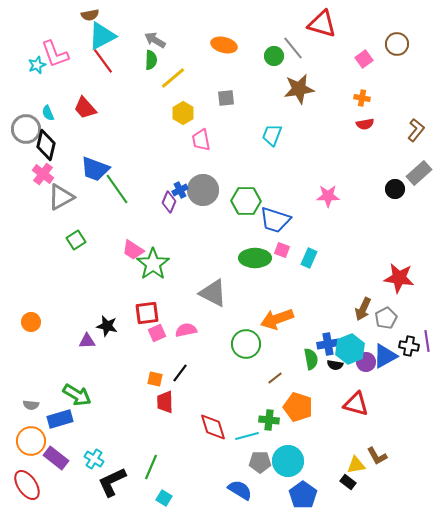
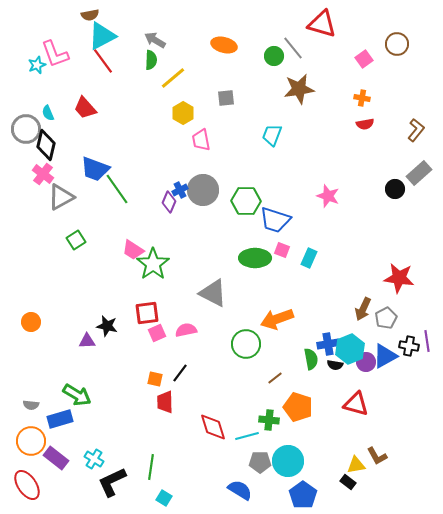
pink star at (328, 196): rotated 20 degrees clockwise
green line at (151, 467): rotated 15 degrees counterclockwise
